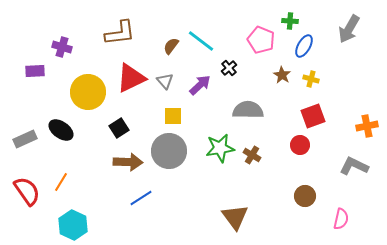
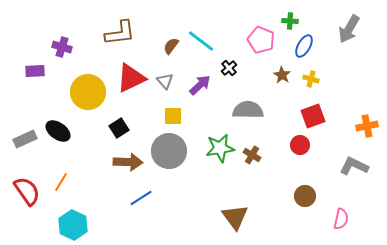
black ellipse: moved 3 px left, 1 px down
